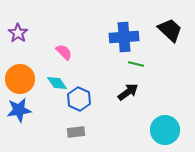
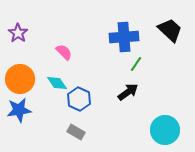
green line: rotated 70 degrees counterclockwise
gray rectangle: rotated 36 degrees clockwise
